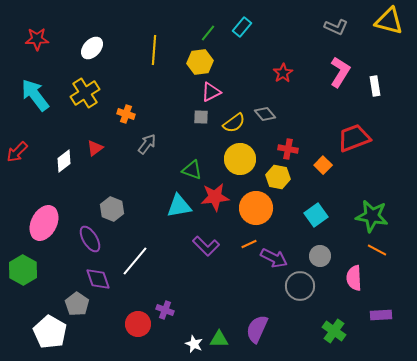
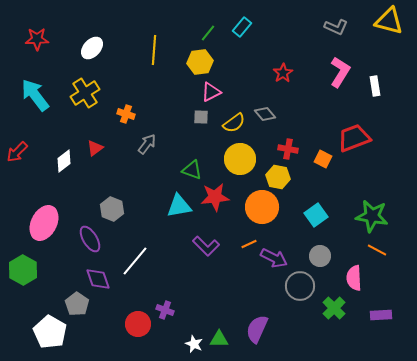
orange square at (323, 165): moved 6 px up; rotated 18 degrees counterclockwise
orange circle at (256, 208): moved 6 px right, 1 px up
green cross at (334, 331): moved 23 px up; rotated 10 degrees clockwise
